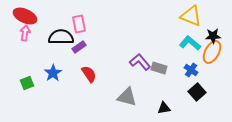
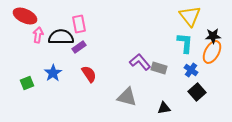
yellow triangle: moved 1 px left; rotated 30 degrees clockwise
pink arrow: moved 13 px right, 2 px down
cyan L-shape: moved 5 px left; rotated 55 degrees clockwise
